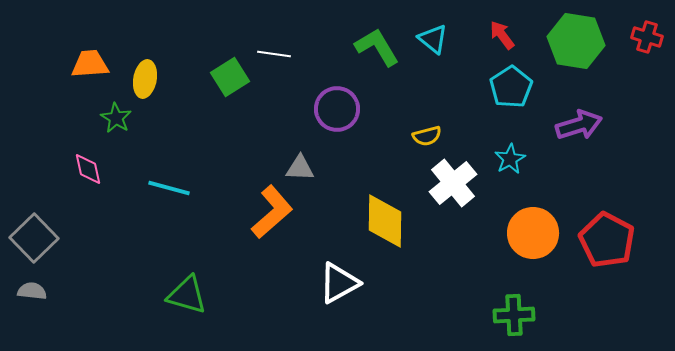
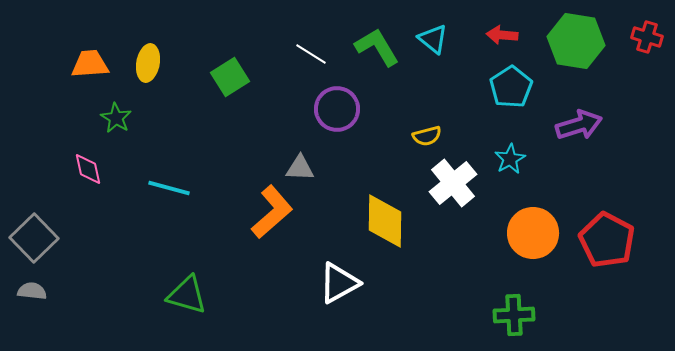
red arrow: rotated 48 degrees counterclockwise
white line: moved 37 px right; rotated 24 degrees clockwise
yellow ellipse: moved 3 px right, 16 px up
